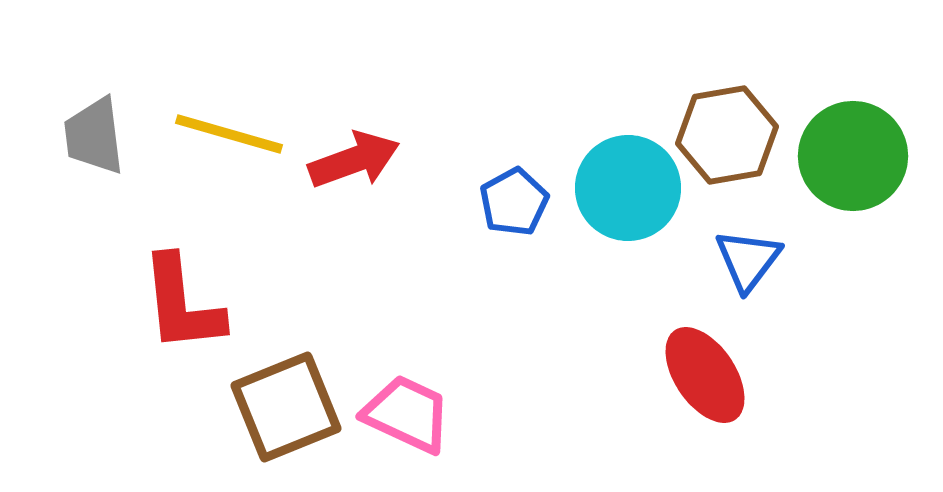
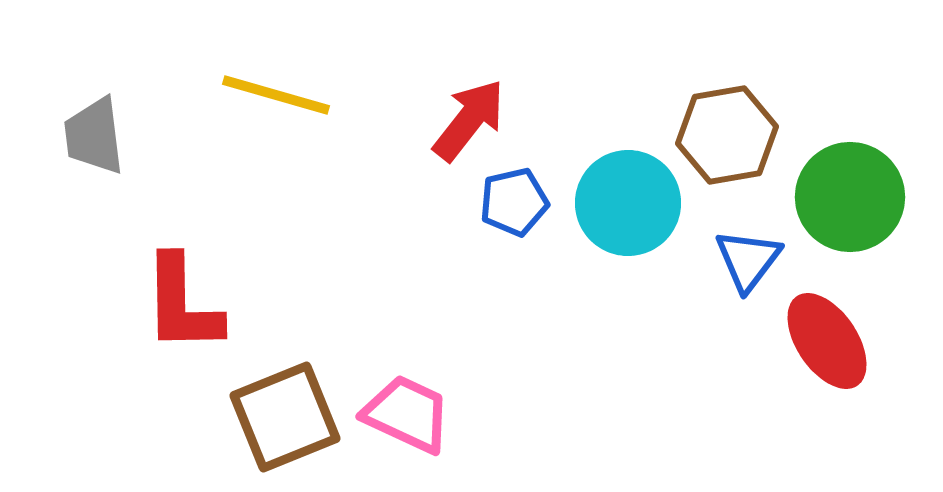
yellow line: moved 47 px right, 39 px up
green circle: moved 3 px left, 41 px down
red arrow: moved 115 px right, 40 px up; rotated 32 degrees counterclockwise
cyan circle: moved 15 px down
blue pentagon: rotated 16 degrees clockwise
red L-shape: rotated 5 degrees clockwise
red ellipse: moved 122 px right, 34 px up
brown square: moved 1 px left, 10 px down
